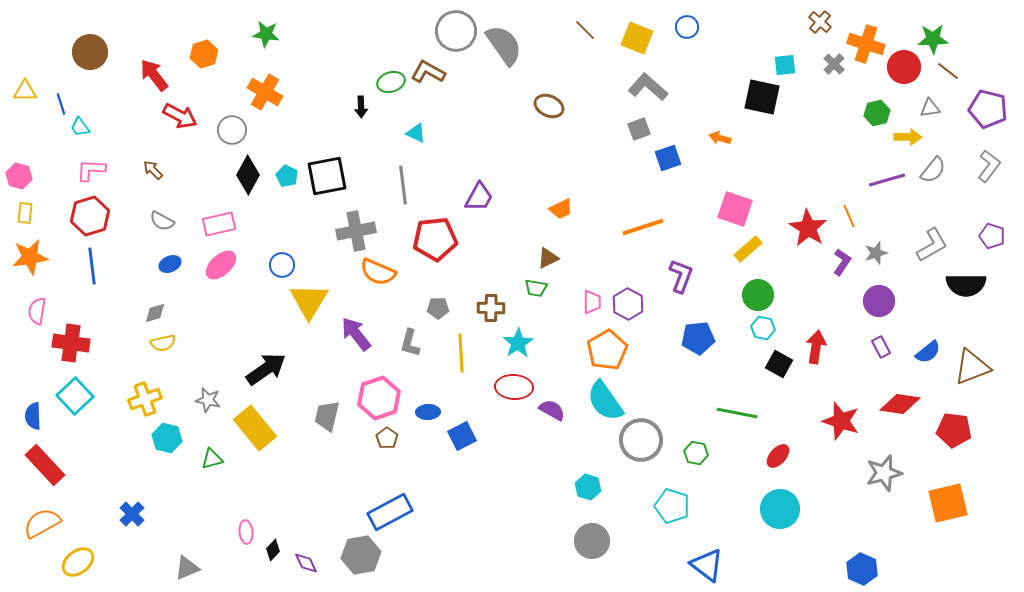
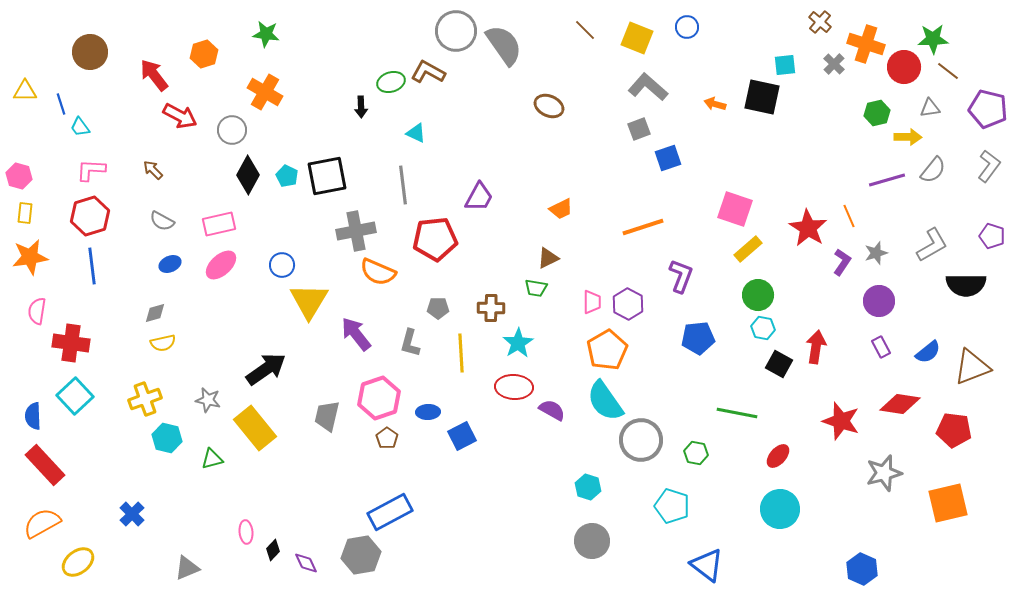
orange arrow at (720, 138): moved 5 px left, 34 px up
